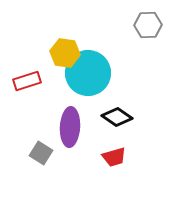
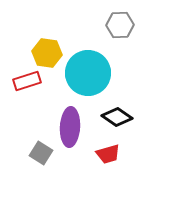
gray hexagon: moved 28 px left
yellow hexagon: moved 18 px left
red trapezoid: moved 6 px left, 3 px up
